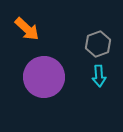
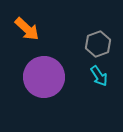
cyan arrow: rotated 30 degrees counterclockwise
